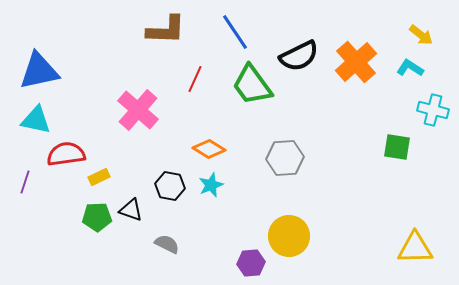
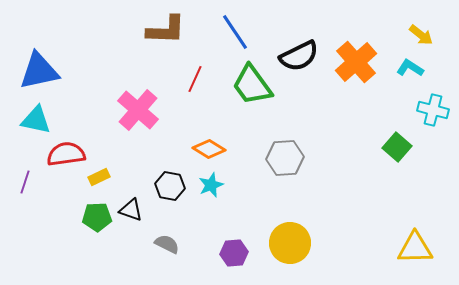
green square: rotated 32 degrees clockwise
yellow circle: moved 1 px right, 7 px down
purple hexagon: moved 17 px left, 10 px up
